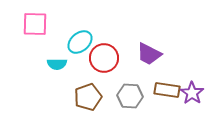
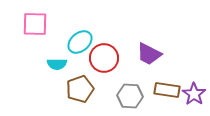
purple star: moved 2 px right, 1 px down
brown pentagon: moved 8 px left, 8 px up
